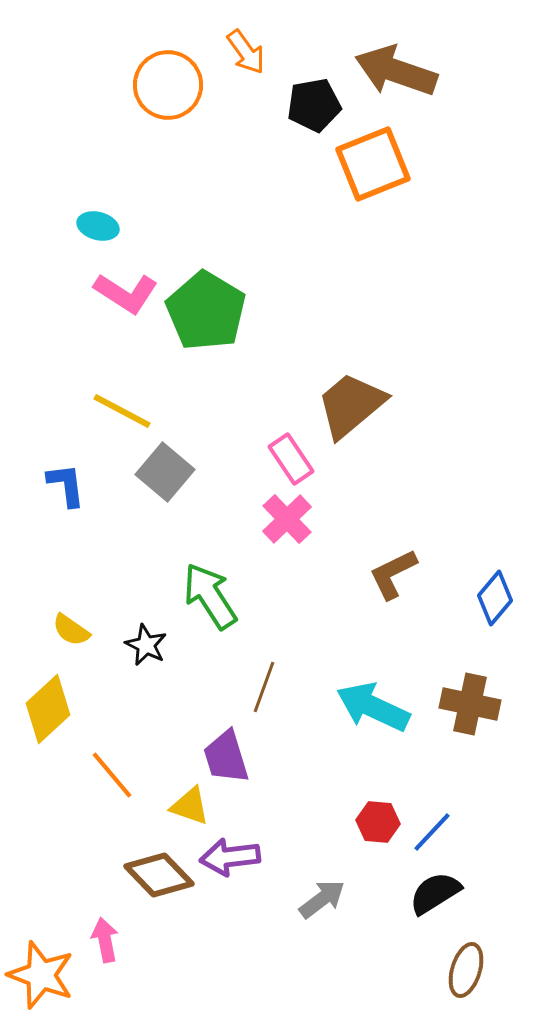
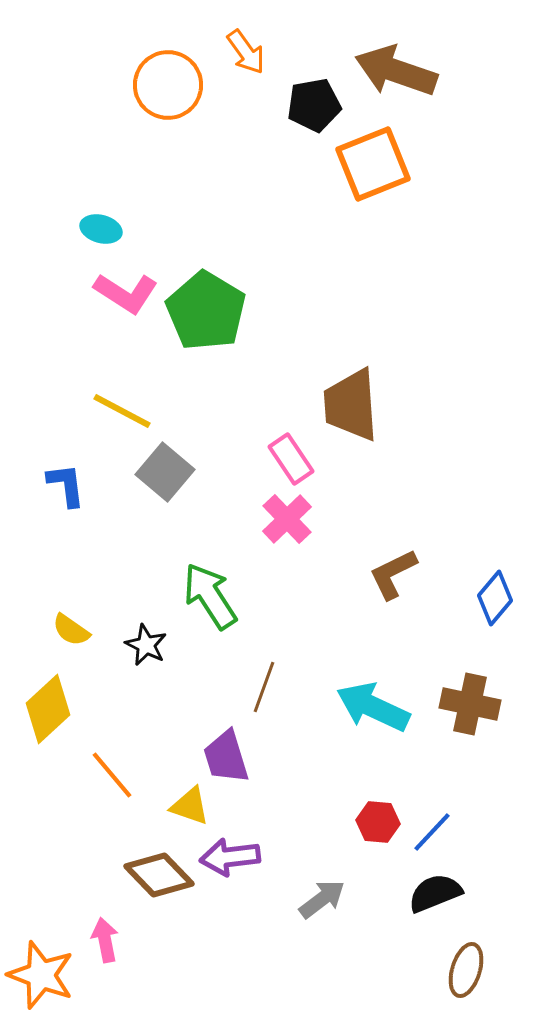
cyan ellipse: moved 3 px right, 3 px down
brown trapezoid: rotated 54 degrees counterclockwise
black semicircle: rotated 10 degrees clockwise
